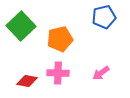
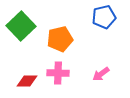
pink arrow: moved 1 px down
red diamond: rotated 10 degrees counterclockwise
